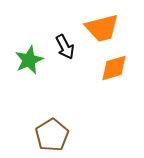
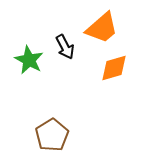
orange trapezoid: rotated 27 degrees counterclockwise
green star: rotated 20 degrees counterclockwise
